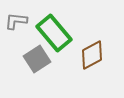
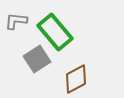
green rectangle: moved 1 px right, 1 px up
brown diamond: moved 16 px left, 24 px down
